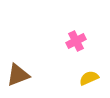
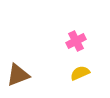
yellow semicircle: moved 9 px left, 5 px up
